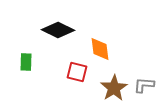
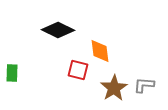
orange diamond: moved 2 px down
green rectangle: moved 14 px left, 11 px down
red square: moved 1 px right, 2 px up
